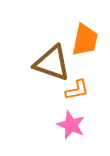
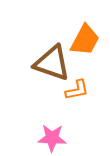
orange trapezoid: rotated 16 degrees clockwise
pink star: moved 19 px left, 13 px down; rotated 20 degrees counterclockwise
